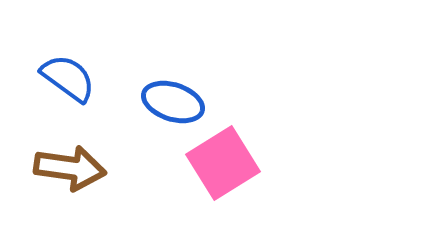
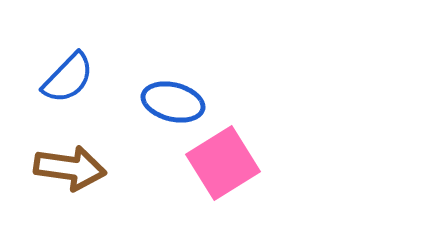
blue semicircle: rotated 98 degrees clockwise
blue ellipse: rotated 4 degrees counterclockwise
